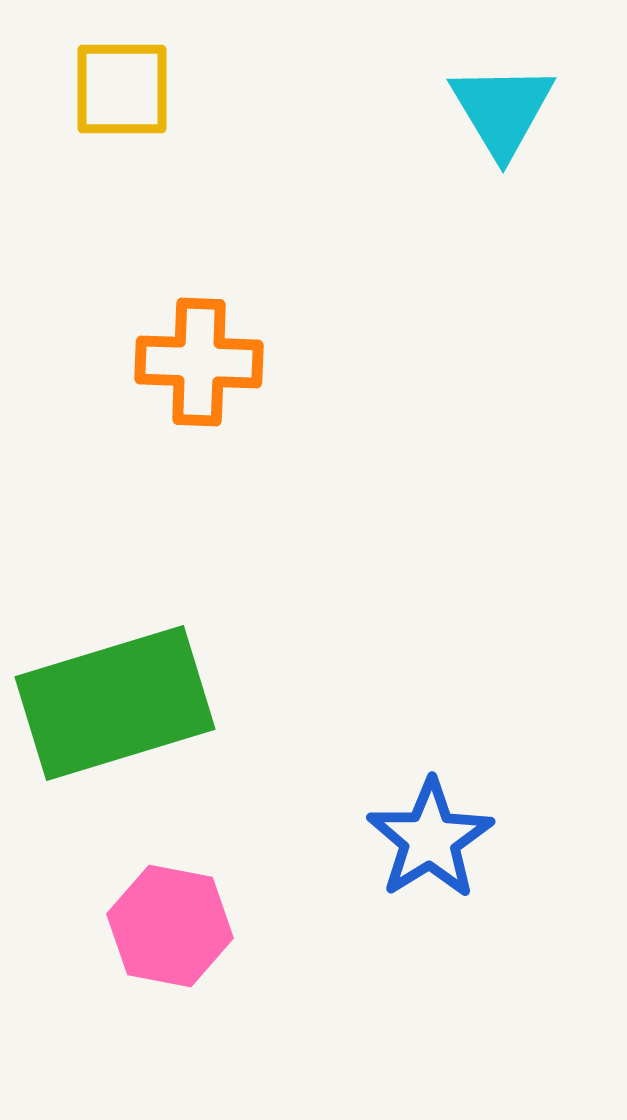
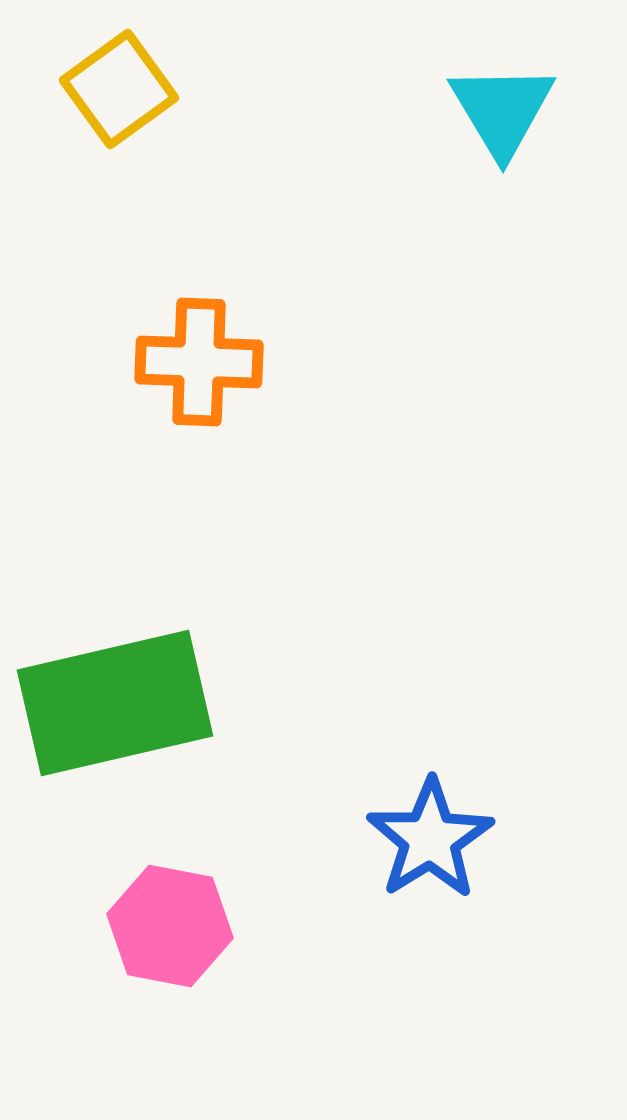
yellow square: moved 3 px left; rotated 36 degrees counterclockwise
green rectangle: rotated 4 degrees clockwise
